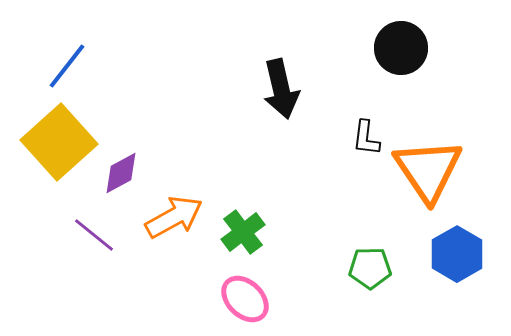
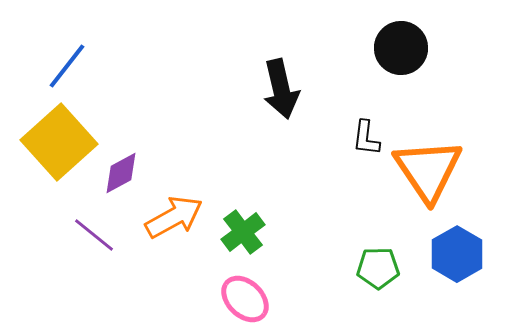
green pentagon: moved 8 px right
